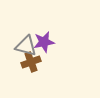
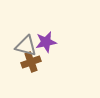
purple star: moved 2 px right
